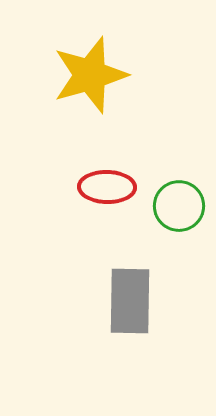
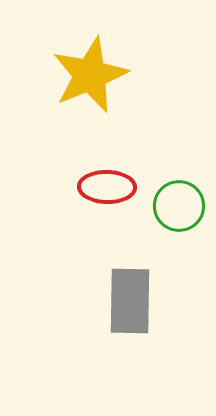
yellow star: rotated 6 degrees counterclockwise
